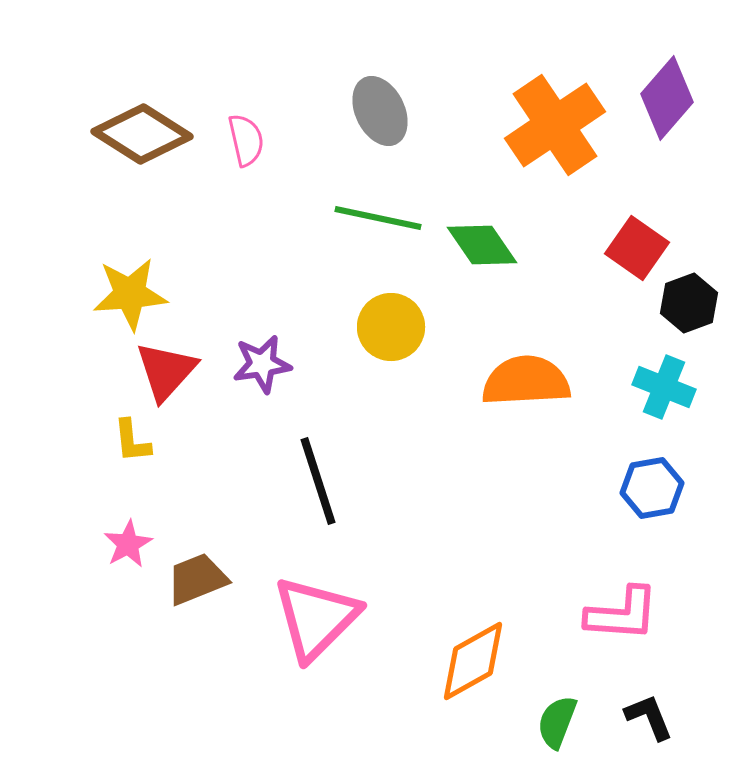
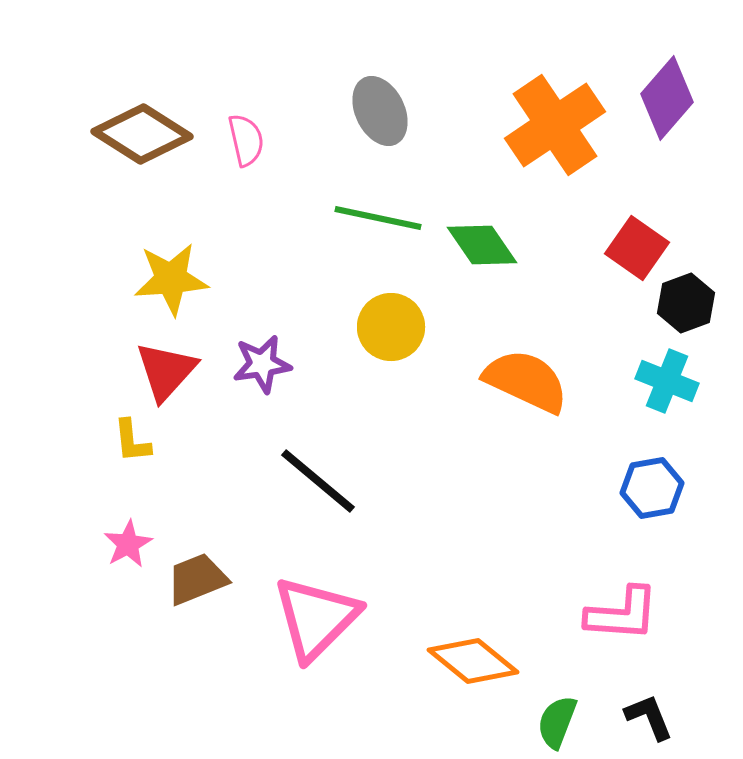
yellow star: moved 41 px right, 15 px up
black hexagon: moved 3 px left
orange semicircle: rotated 28 degrees clockwise
cyan cross: moved 3 px right, 6 px up
black line: rotated 32 degrees counterclockwise
orange diamond: rotated 68 degrees clockwise
